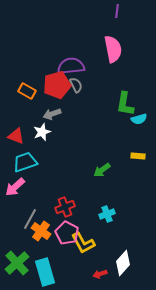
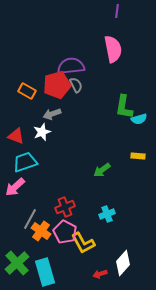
green L-shape: moved 1 px left, 3 px down
pink pentagon: moved 2 px left, 1 px up
